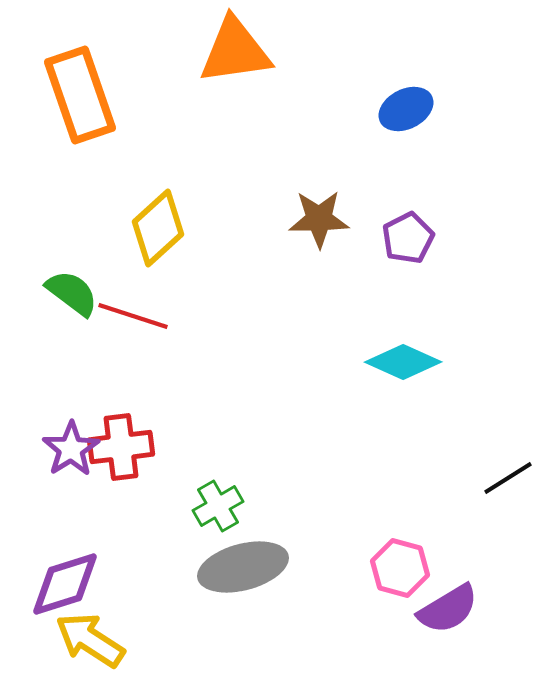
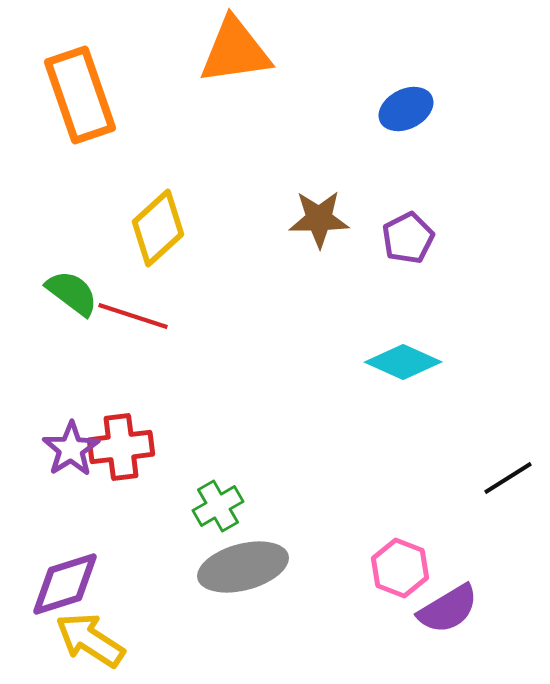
pink hexagon: rotated 6 degrees clockwise
